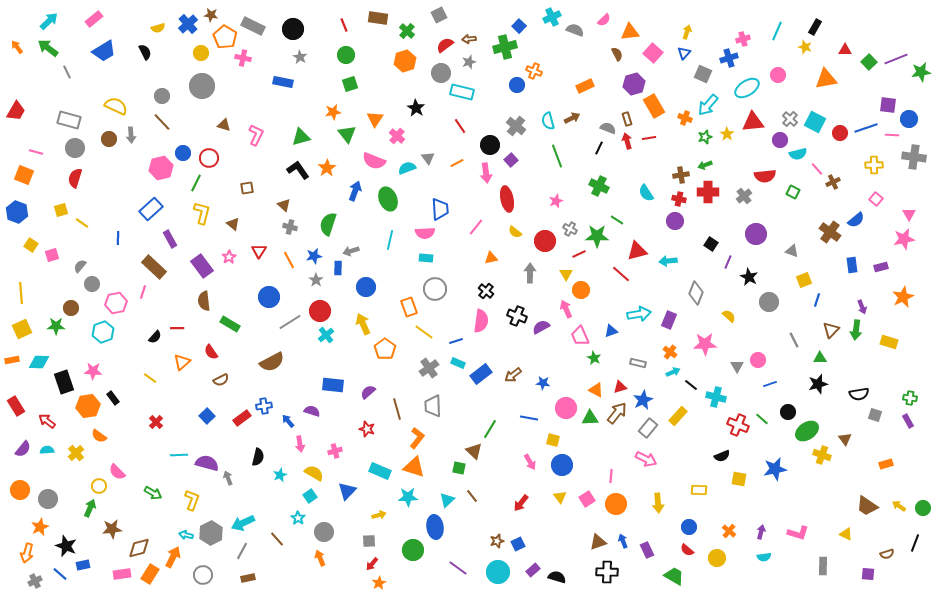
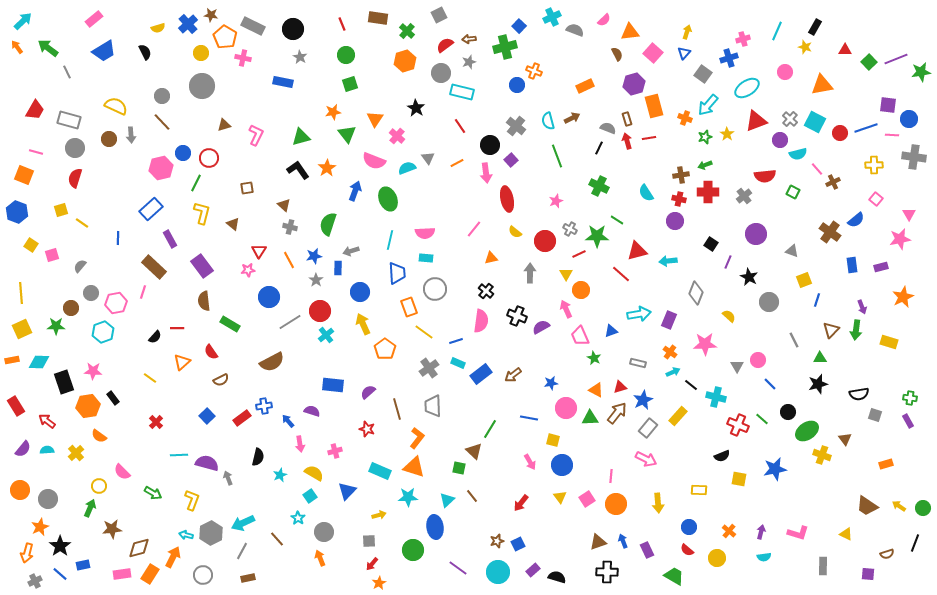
cyan arrow at (49, 21): moved 26 px left
red line at (344, 25): moved 2 px left, 1 px up
gray square at (703, 74): rotated 12 degrees clockwise
pink circle at (778, 75): moved 7 px right, 3 px up
orange triangle at (826, 79): moved 4 px left, 6 px down
orange rectangle at (654, 106): rotated 15 degrees clockwise
red trapezoid at (16, 111): moved 19 px right, 1 px up
red triangle at (753, 122): moved 3 px right, 1 px up; rotated 15 degrees counterclockwise
brown triangle at (224, 125): rotated 32 degrees counterclockwise
blue trapezoid at (440, 209): moved 43 px left, 64 px down
pink line at (476, 227): moved 2 px left, 2 px down
pink star at (904, 239): moved 4 px left
pink star at (229, 257): moved 19 px right, 13 px down; rotated 24 degrees clockwise
gray circle at (92, 284): moved 1 px left, 9 px down
blue circle at (366, 287): moved 6 px left, 5 px down
blue star at (543, 383): moved 8 px right; rotated 16 degrees counterclockwise
blue line at (770, 384): rotated 64 degrees clockwise
pink semicircle at (117, 472): moved 5 px right
black star at (66, 546): moved 6 px left; rotated 15 degrees clockwise
